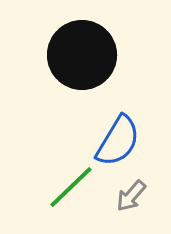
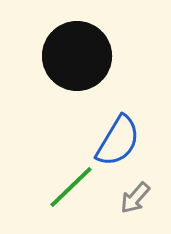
black circle: moved 5 px left, 1 px down
gray arrow: moved 4 px right, 2 px down
